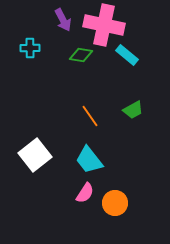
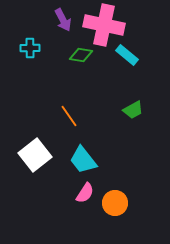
orange line: moved 21 px left
cyan trapezoid: moved 6 px left
